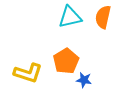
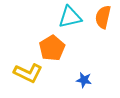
orange pentagon: moved 14 px left, 13 px up
yellow L-shape: rotated 8 degrees clockwise
